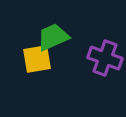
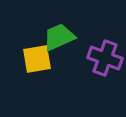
green trapezoid: moved 6 px right
